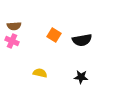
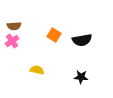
pink cross: rotated 32 degrees clockwise
yellow semicircle: moved 3 px left, 3 px up
